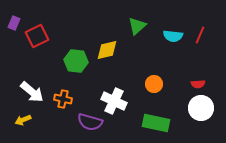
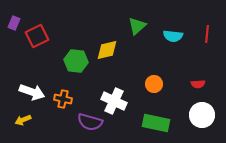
red line: moved 7 px right, 1 px up; rotated 18 degrees counterclockwise
white arrow: rotated 20 degrees counterclockwise
white circle: moved 1 px right, 7 px down
